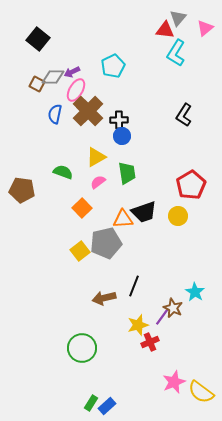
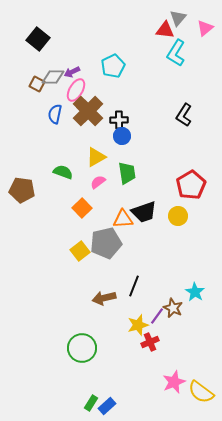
purple line: moved 5 px left, 1 px up
